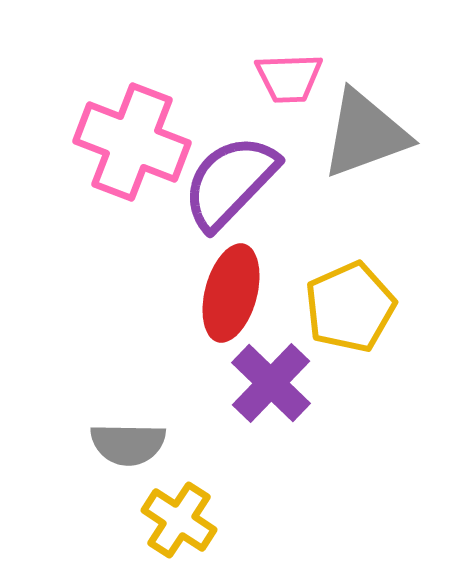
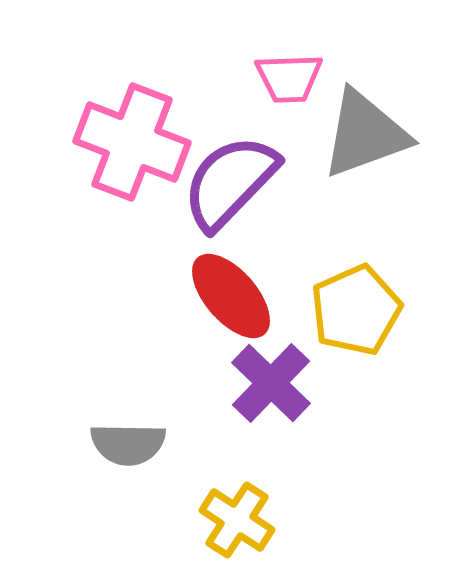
red ellipse: moved 3 px down; rotated 56 degrees counterclockwise
yellow pentagon: moved 6 px right, 3 px down
yellow cross: moved 58 px right
